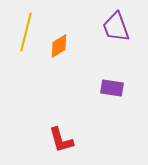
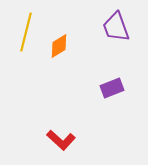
purple rectangle: rotated 30 degrees counterclockwise
red L-shape: rotated 32 degrees counterclockwise
